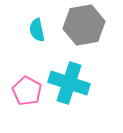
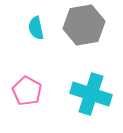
cyan semicircle: moved 1 px left, 2 px up
cyan cross: moved 22 px right, 11 px down
